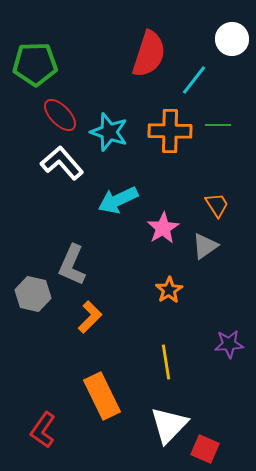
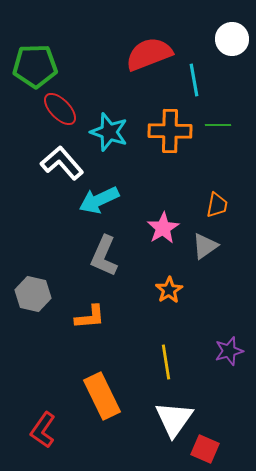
red semicircle: rotated 129 degrees counterclockwise
green pentagon: moved 2 px down
cyan line: rotated 48 degrees counterclockwise
red ellipse: moved 6 px up
cyan arrow: moved 19 px left
orange trapezoid: rotated 44 degrees clockwise
gray L-shape: moved 32 px right, 9 px up
orange L-shape: rotated 40 degrees clockwise
purple star: moved 7 px down; rotated 12 degrees counterclockwise
white triangle: moved 5 px right, 6 px up; rotated 9 degrees counterclockwise
